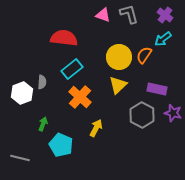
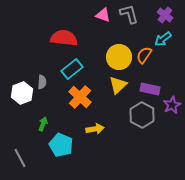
purple rectangle: moved 7 px left
purple star: moved 1 px left, 8 px up; rotated 30 degrees clockwise
yellow arrow: moved 1 px left, 1 px down; rotated 54 degrees clockwise
gray line: rotated 48 degrees clockwise
